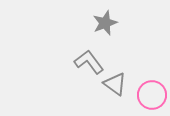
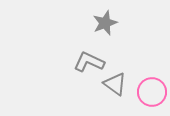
gray L-shape: rotated 28 degrees counterclockwise
pink circle: moved 3 px up
